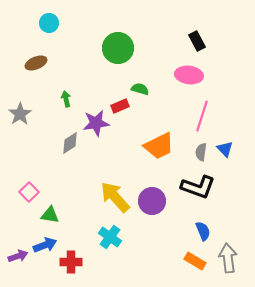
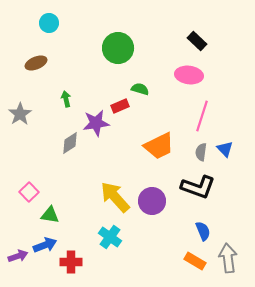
black rectangle: rotated 18 degrees counterclockwise
